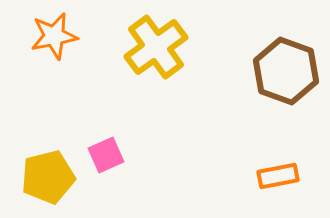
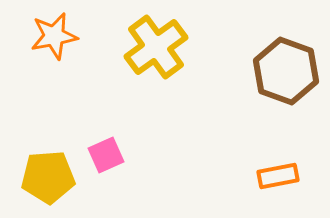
yellow pentagon: rotated 10 degrees clockwise
